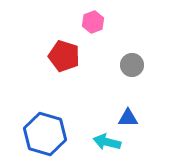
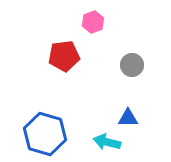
red pentagon: rotated 24 degrees counterclockwise
